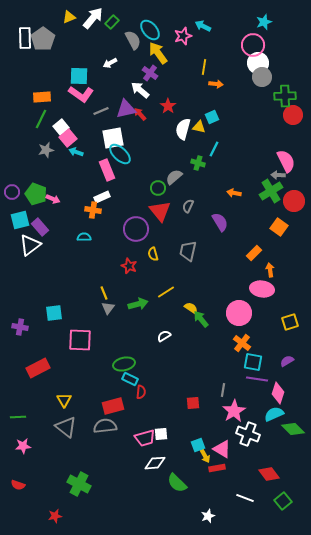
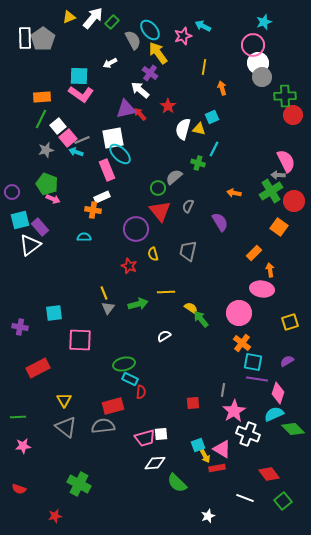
orange arrow at (216, 84): moved 6 px right, 4 px down; rotated 112 degrees counterclockwise
gray line at (101, 111): moved 19 px left, 29 px down
white square at (61, 127): moved 3 px left, 1 px up
yellow triangle at (199, 127): moved 2 px down
green pentagon at (36, 194): moved 11 px right, 10 px up
yellow line at (166, 292): rotated 30 degrees clockwise
gray semicircle at (105, 426): moved 2 px left
red semicircle at (18, 485): moved 1 px right, 4 px down
